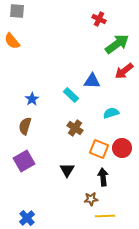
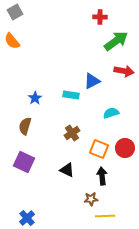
gray square: moved 2 px left, 1 px down; rotated 35 degrees counterclockwise
red cross: moved 1 px right, 2 px up; rotated 24 degrees counterclockwise
green arrow: moved 1 px left, 3 px up
red arrow: rotated 132 degrees counterclockwise
blue triangle: rotated 30 degrees counterclockwise
cyan rectangle: rotated 35 degrees counterclockwise
blue star: moved 3 px right, 1 px up
brown cross: moved 3 px left, 5 px down; rotated 21 degrees clockwise
red circle: moved 3 px right
purple square: moved 1 px down; rotated 35 degrees counterclockwise
black triangle: rotated 35 degrees counterclockwise
black arrow: moved 1 px left, 1 px up
